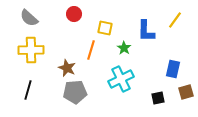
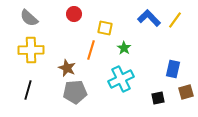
blue L-shape: moved 3 px right, 13 px up; rotated 135 degrees clockwise
